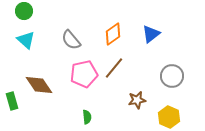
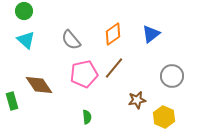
yellow hexagon: moved 5 px left
